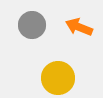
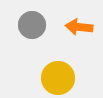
orange arrow: rotated 16 degrees counterclockwise
